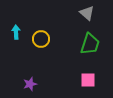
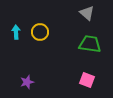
yellow circle: moved 1 px left, 7 px up
green trapezoid: rotated 100 degrees counterclockwise
pink square: moved 1 px left; rotated 21 degrees clockwise
purple star: moved 3 px left, 2 px up
